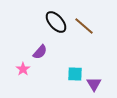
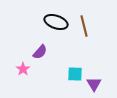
black ellipse: rotated 30 degrees counterclockwise
brown line: rotated 35 degrees clockwise
